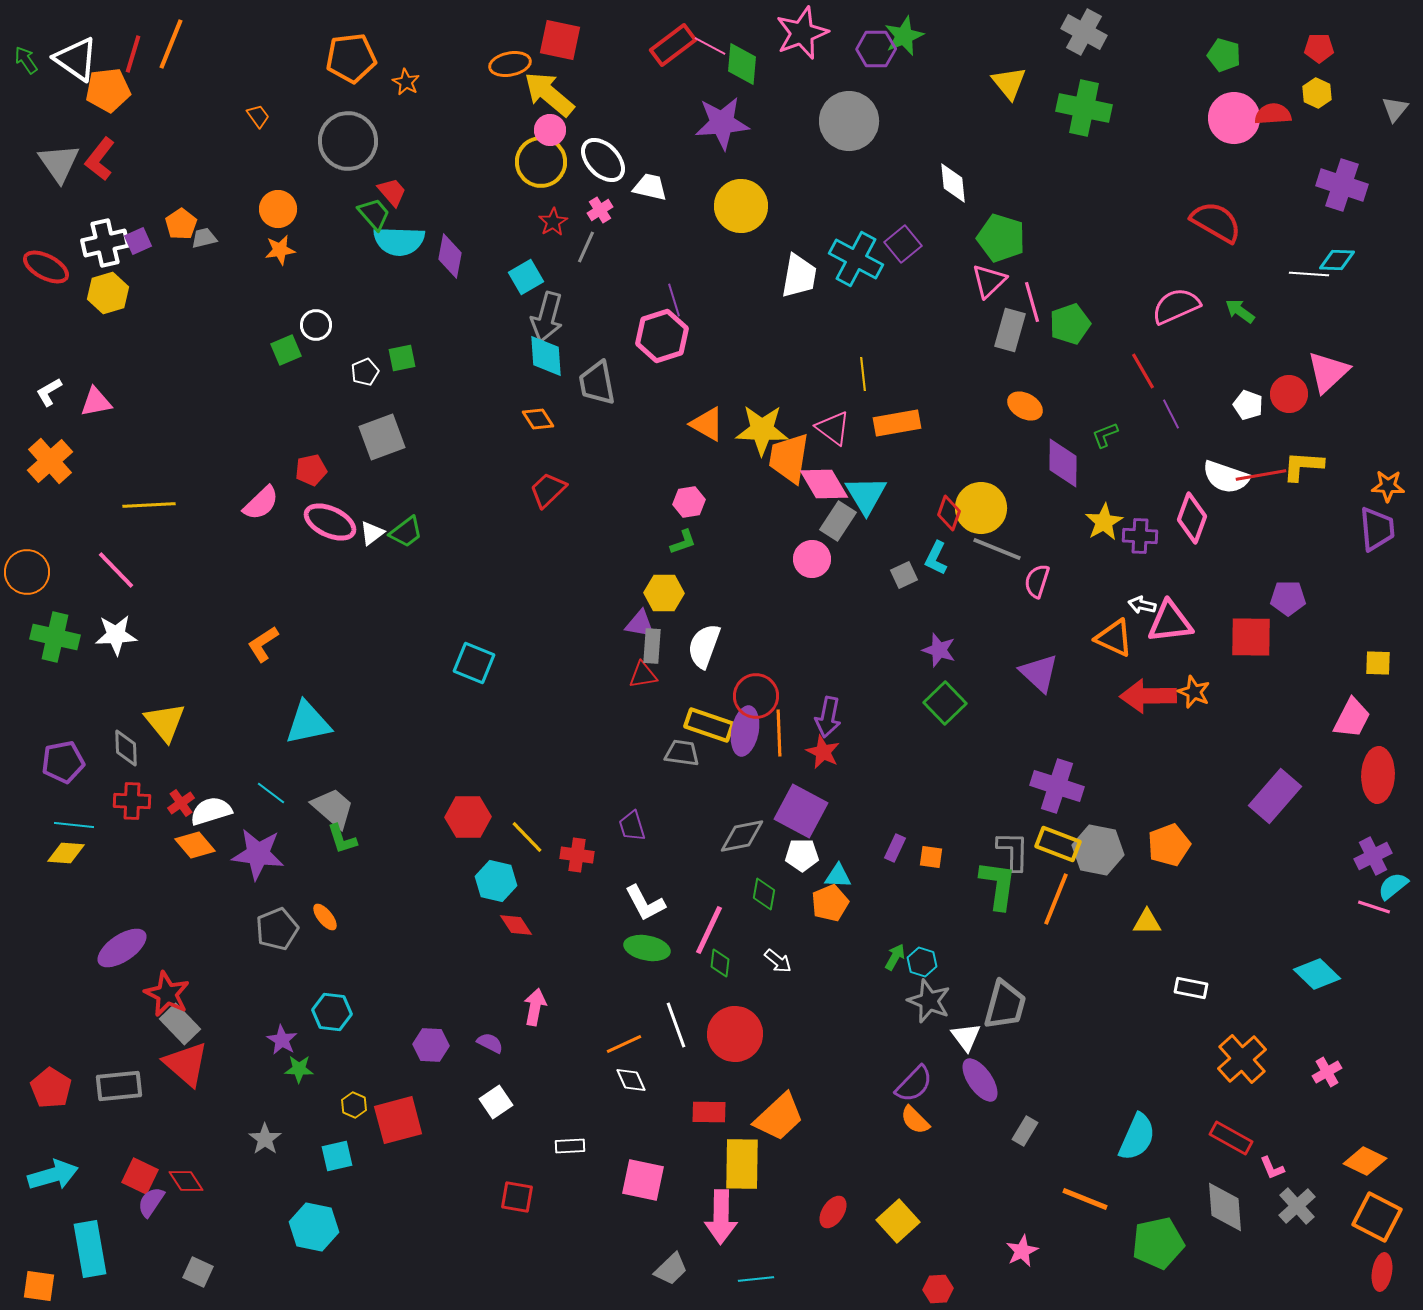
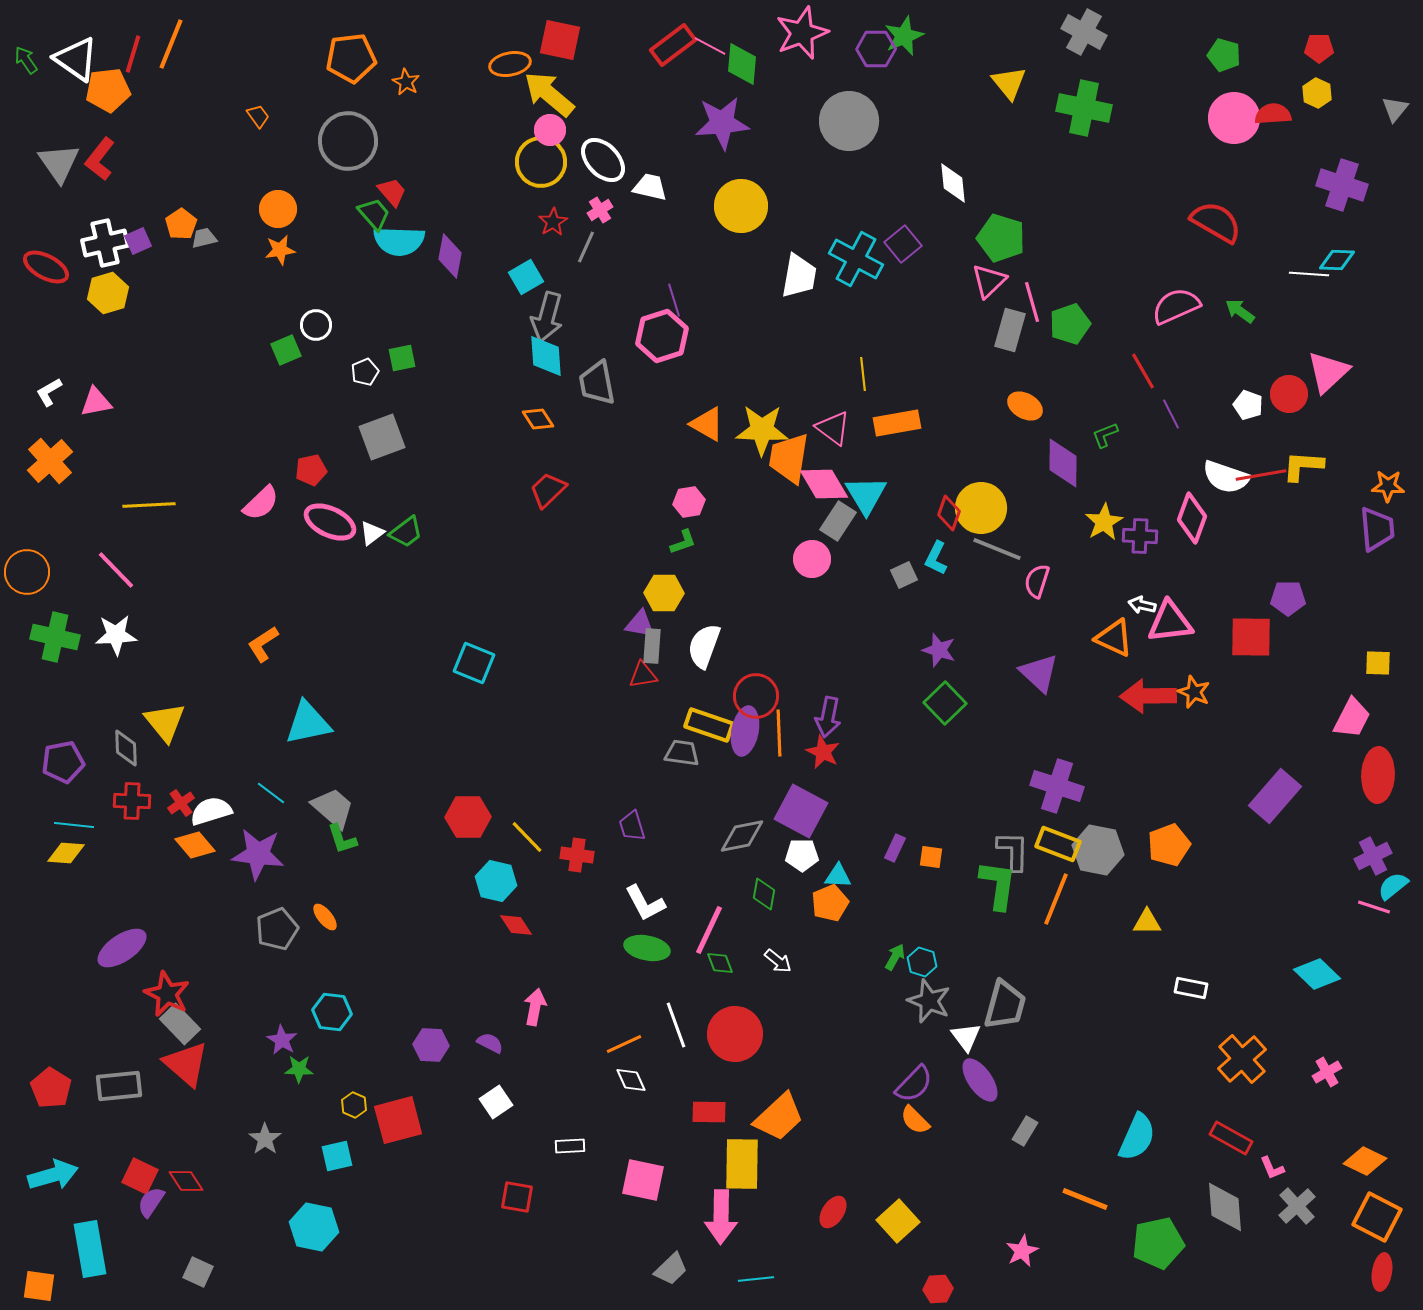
green diamond at (720, 963): rotated 28 degrees counterclockwise
